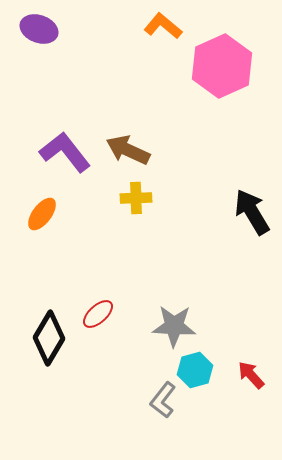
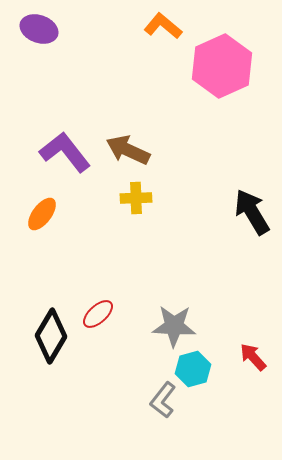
black diamond: moved 2 px right, 2 px up
cyan hexagon: moved 2 px left, 1 px up
red arrow: moved 2 px right, 18 px up
